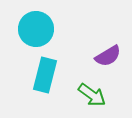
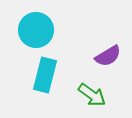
cyan circle: moved 1 px down
